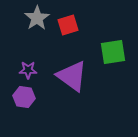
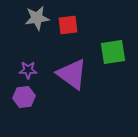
gray star: rotated 25 degrees clockwise
red square: rotated 10 degrees clockwise
purple triangle: moved 2 px up
purple hexagon: rotated 15 degrees counterclockwise
